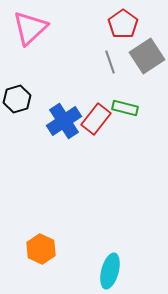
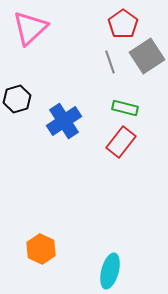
red rectangle: moved 25 px right, 23 px down
